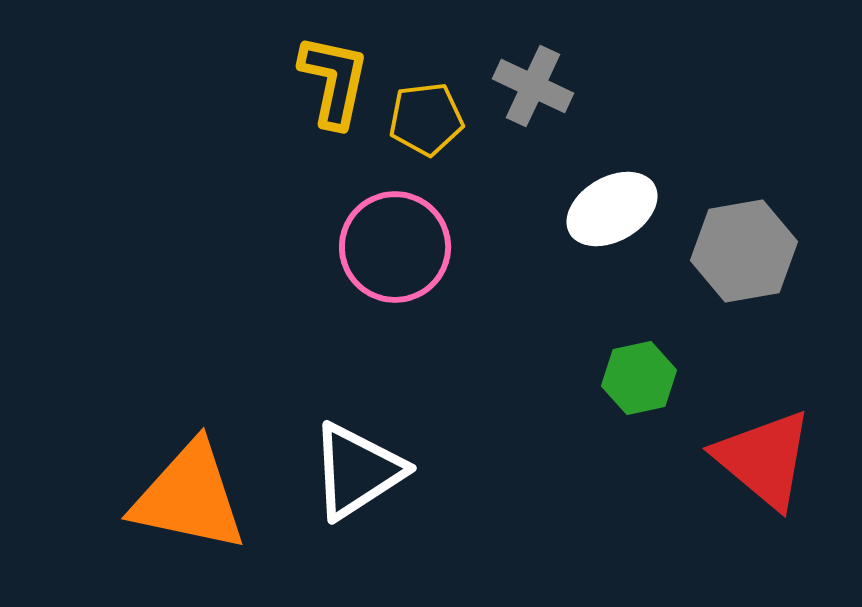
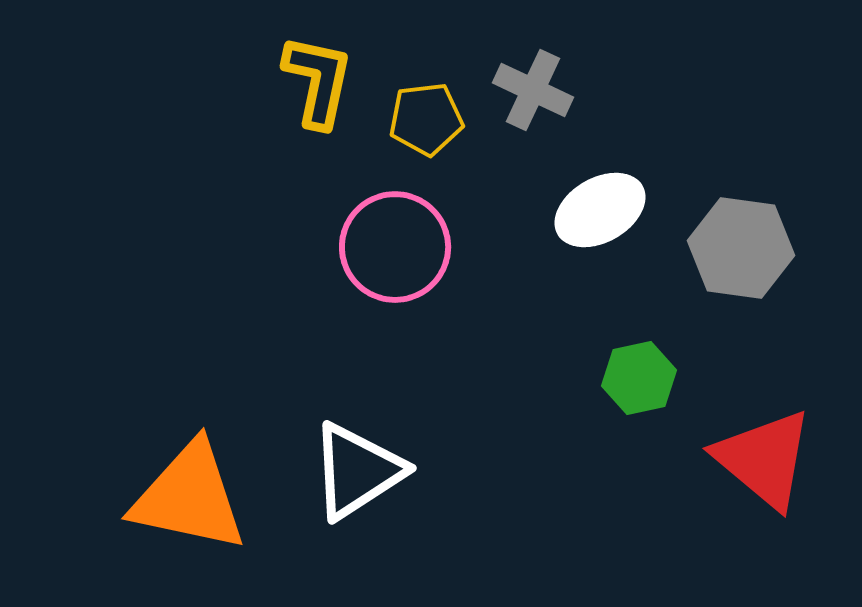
yellow L-shape: moved 16 px left
gray cross: moved 4 px down
white ellipse: moved 12 px left, 1 px down
gray hexagon: moved 3 px left, 3 px up; rotated 18 degrees clockwise
